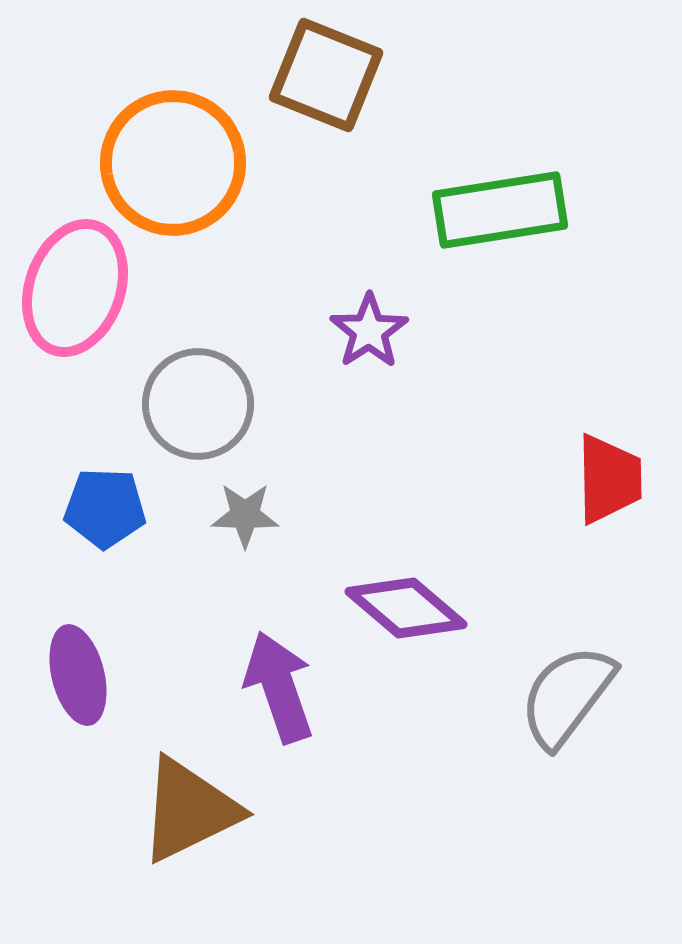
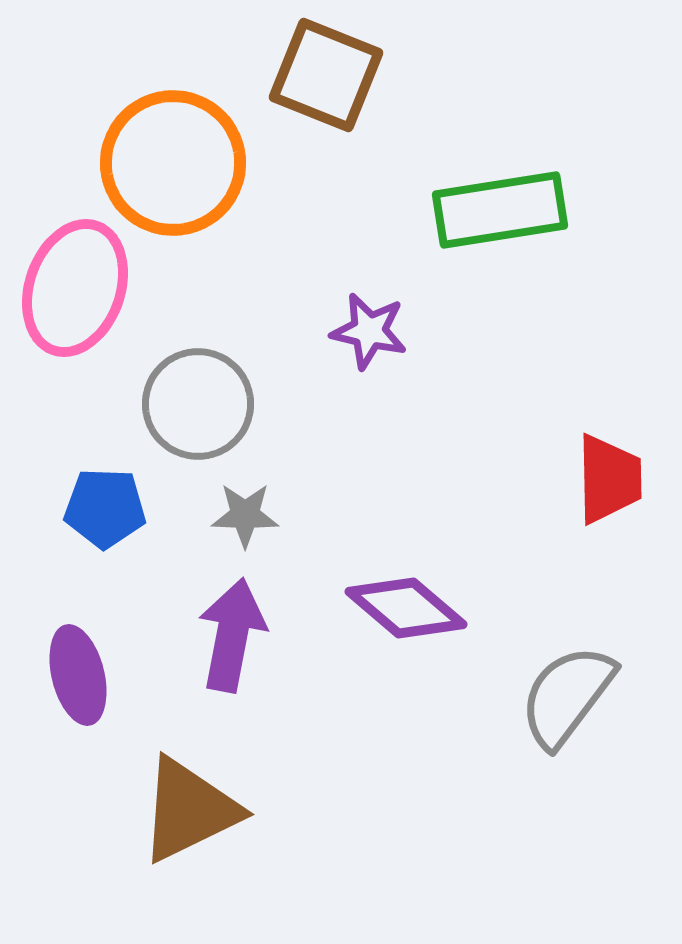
purple star: rotated 26 degrees counterclockwise
purple arrow: moved 47 px left, 52 px up; rotated 30 degrees clockwise
